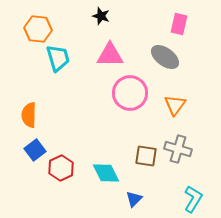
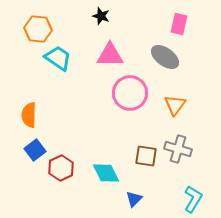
cyan trapezoid: rotated 40 degrees counterclockwise
